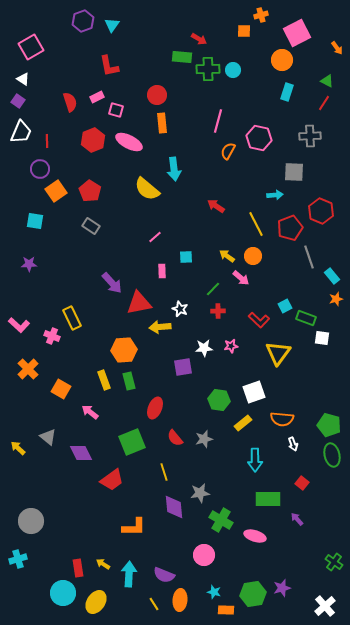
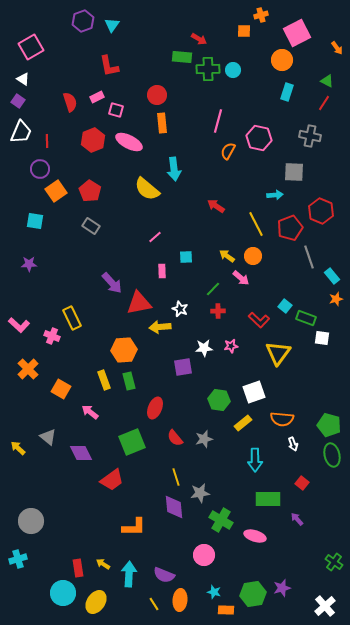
gray cross at (310, 136): rotated 15 degrees clockwise
cyan square at (285, 306): rotated 24 degrees counterclockwise
yellow line at (164, 472): moved 12 px right, 5 px down
